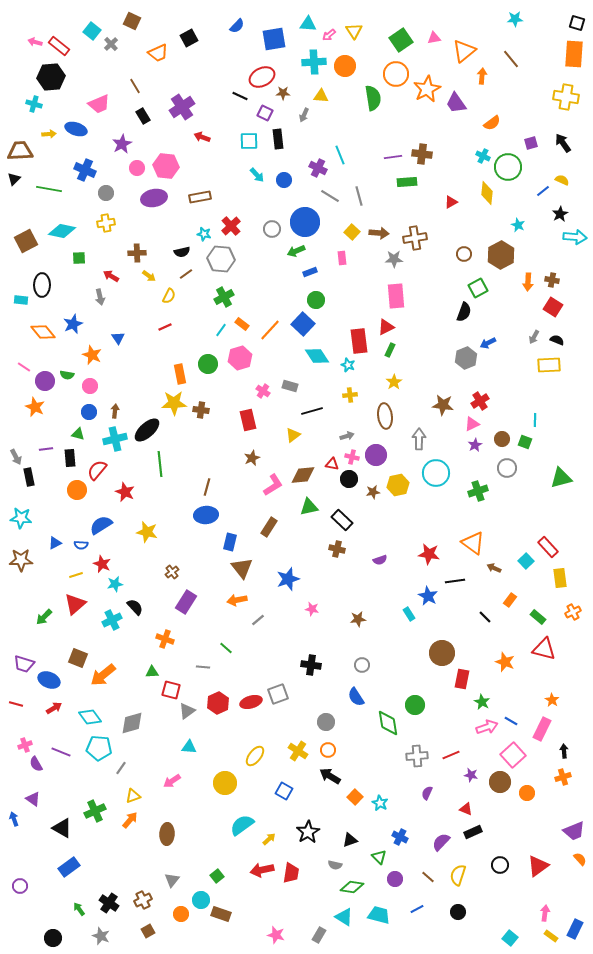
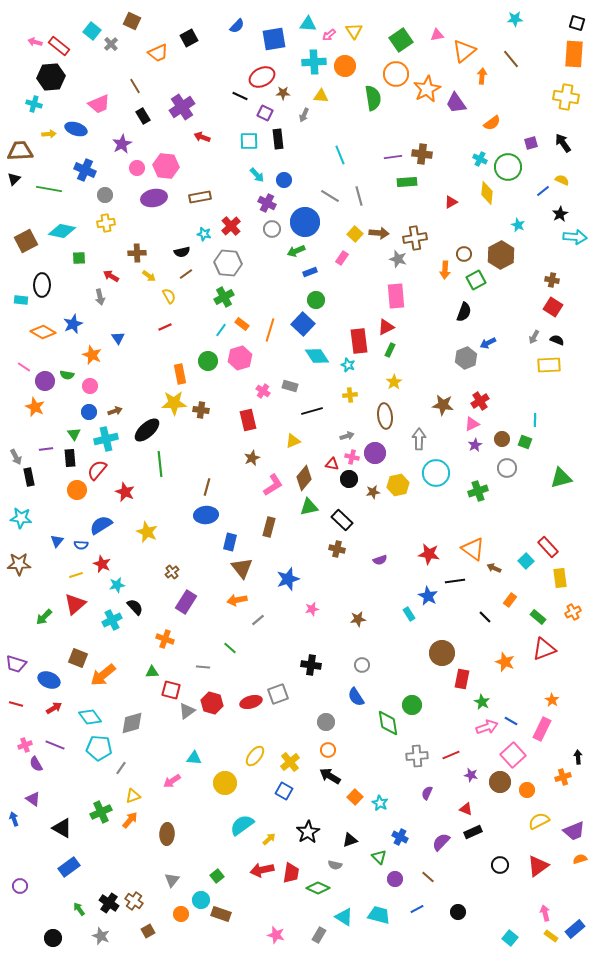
pink triangle at (434, 38): moved 3 px right, 3 px up
cyan cross at (483, 156): moved 3 px left, 3 px down
purple cross at (318, 168): moved 51 px left, 35 px down
gray circle at (106, 193): moved 1 px left, 2 px down
yellow square at (352, 232): moved 3 px right, 2 px down
pink rectangle at (342, 258): rotated 40 degrees clockwise
gray hexagon at (221, 259): moved 7 px right, 4 px down
gray star at (394, 259): moved 4 px right; rotated 18 degrees clockwise
orange arrow at (528, 282): moved 83 px left, 12 px up
green square at (478, 288): moved 2 px left, 8 px up
yellow semicircle at (169, 296): rotated 56 degrees counterclockwise
orange line at (270, 330): rotated 25 degrees counterclockwise
orange diamond at (43, 332): rotated 20 degrees counterclockwise
green circle at (208, 364): moved 3 px up
brown arrow at (115, 411): rotated 64 degrees clockwise
green triangle at (78, 434): moved 4 px left; rotated 40 degrees clockwise
yellow triangle at (293, 435): moved 6 px down; rotated 14 degrees clockwise
cyan cross at (115, 439): moved 9 px left
purple circle at (376, 455): moved 1 px left, 2 px up
brown diamond at (303, 475): moved 1 px right, 3 px down; rotated 45 degrees counterclockwise
brown rectangle at (269, 527): rotated 18 degrees counterclockwise
yellow star at (147, 532): rotated 10 degrees clockwise
blue triangle at (55, 543): moved 2 px right, 2 px up; rotated 24 degrees counterclockwise
orange triangle at (473, 543): moved 6 px down
brown star at (21, 560): moved 2 px left, 4 px down
cyan star at (115, 584): moved 2 px right, 1 px down
pink star at (312, 609): rotated 24 degrees counterclockwise
green line at (226, 648): moved 4 px right
red triangle at (544, 649): rotated 35 degrees counterclockwise
purple trapezoid at (24, 664): moved 8 px left
red hexagon at (218, 703): moved 6 px left; rotated 20 degrees counterclockwise
green circle at (415, 705): moved 3 px left
cyan triangle at (189, 747): moved 5 px right, 11 px down
yellow cross at (298, 751): moved 8 px left, 11 px down; rotated 18 degrees clockwise
black arrow at (564, 751): moved 14 px right, 6 px down
purple line at (61, 752): moved 6 px left, 7 px up
orange circle at (527, 793): moved 3 px up
green cross at (95, 811): moved 6 px right, 1 px down
orange semicircle at (580, 859): rotated 64 degrees counterclockwise
yellow semicircle at (458, 875): moved 81 px right, 54 px up; rotated 45 degrees clockwise
green diamond at (352, 887): moved 34 px left, 1 px down; rotated 15 degrees clockwise
brown cross at (143, 900): moved 9 px left, 1 px down; rotated 30 degrees counterclockwise
pink arrow at (545, 913): rotated 21 degrees counterclockwise
blue rectangle at (575, 929): rotated 24 degrees clockwise
